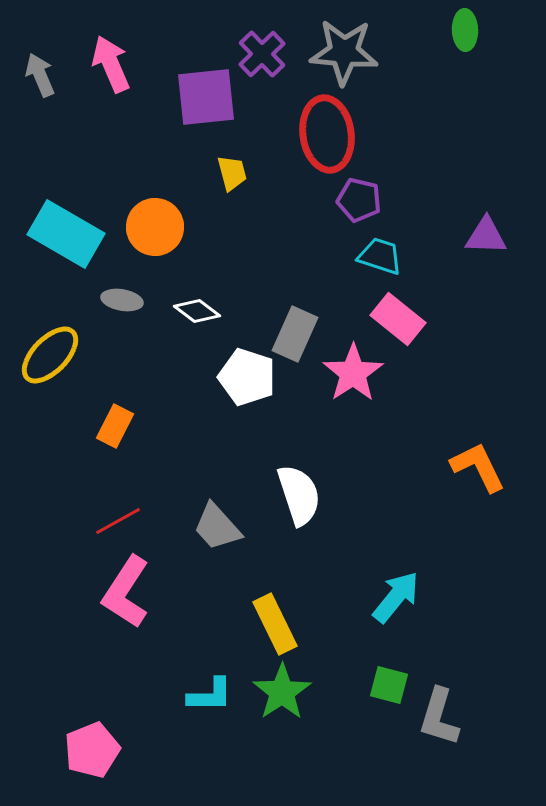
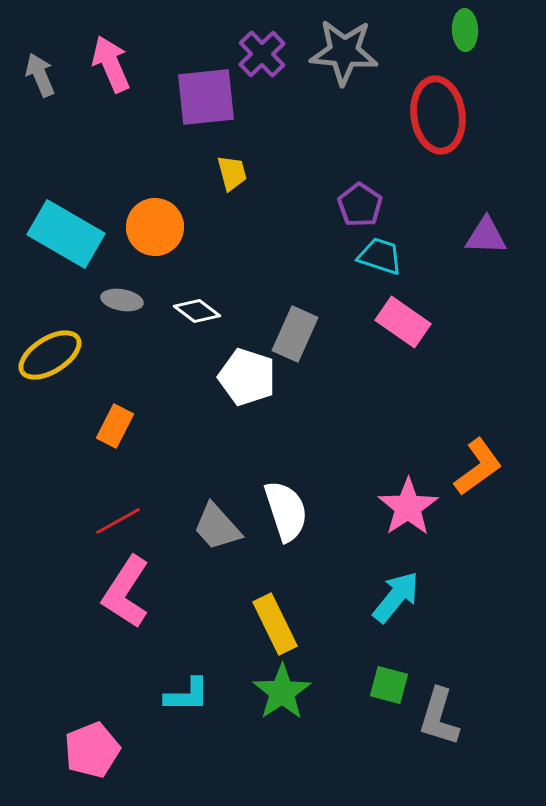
red ellipse: moved 111 px right, 19 px up
purple pentagon: moved 1 px right, 5 px down; rotated 21 degrees clockwise
pink rectangle: moved 5 px right, 3 px down; rotated 4 degrees counterclockwise
yellow ellipse: rotated 14 degrees clockwise
pink star: moved 55 px right, 134 px down
orange L-shape: rotated 80 degrees clockwise
white semicircle: moved 13 px left, 16 px down
cyan L-shape: moved 23 px left
